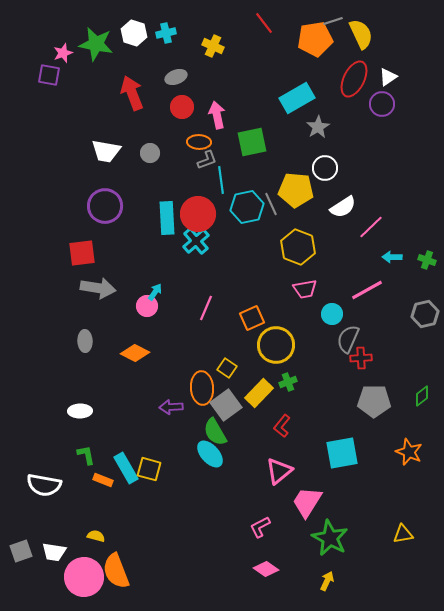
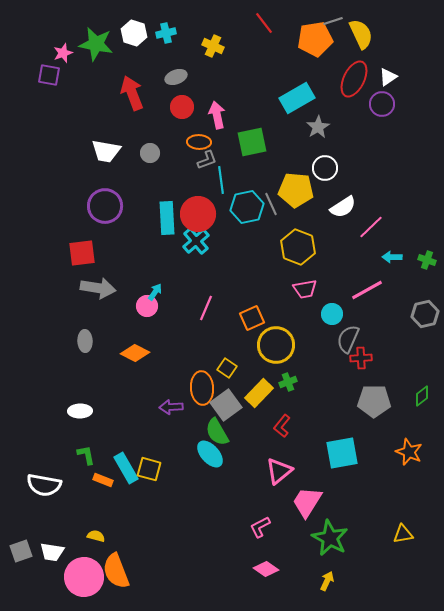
green semicircle at (215, 432): moved 2 px right
white trapezoid at (54, 552): moved 2 px left
